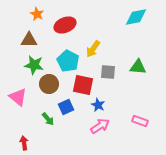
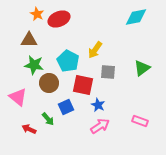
red ellipse: moved 6 px left, 6 px up
yellow arrow: moved 2 px right, 1 px down
green triangle: moved 4 px right, 1 px down; rotated 42 degrees counterclockwise
brown circle: moved 1 px up
red arrow: moved 5 px right, 14 px up; rotated 56 degrees counterclockwise
